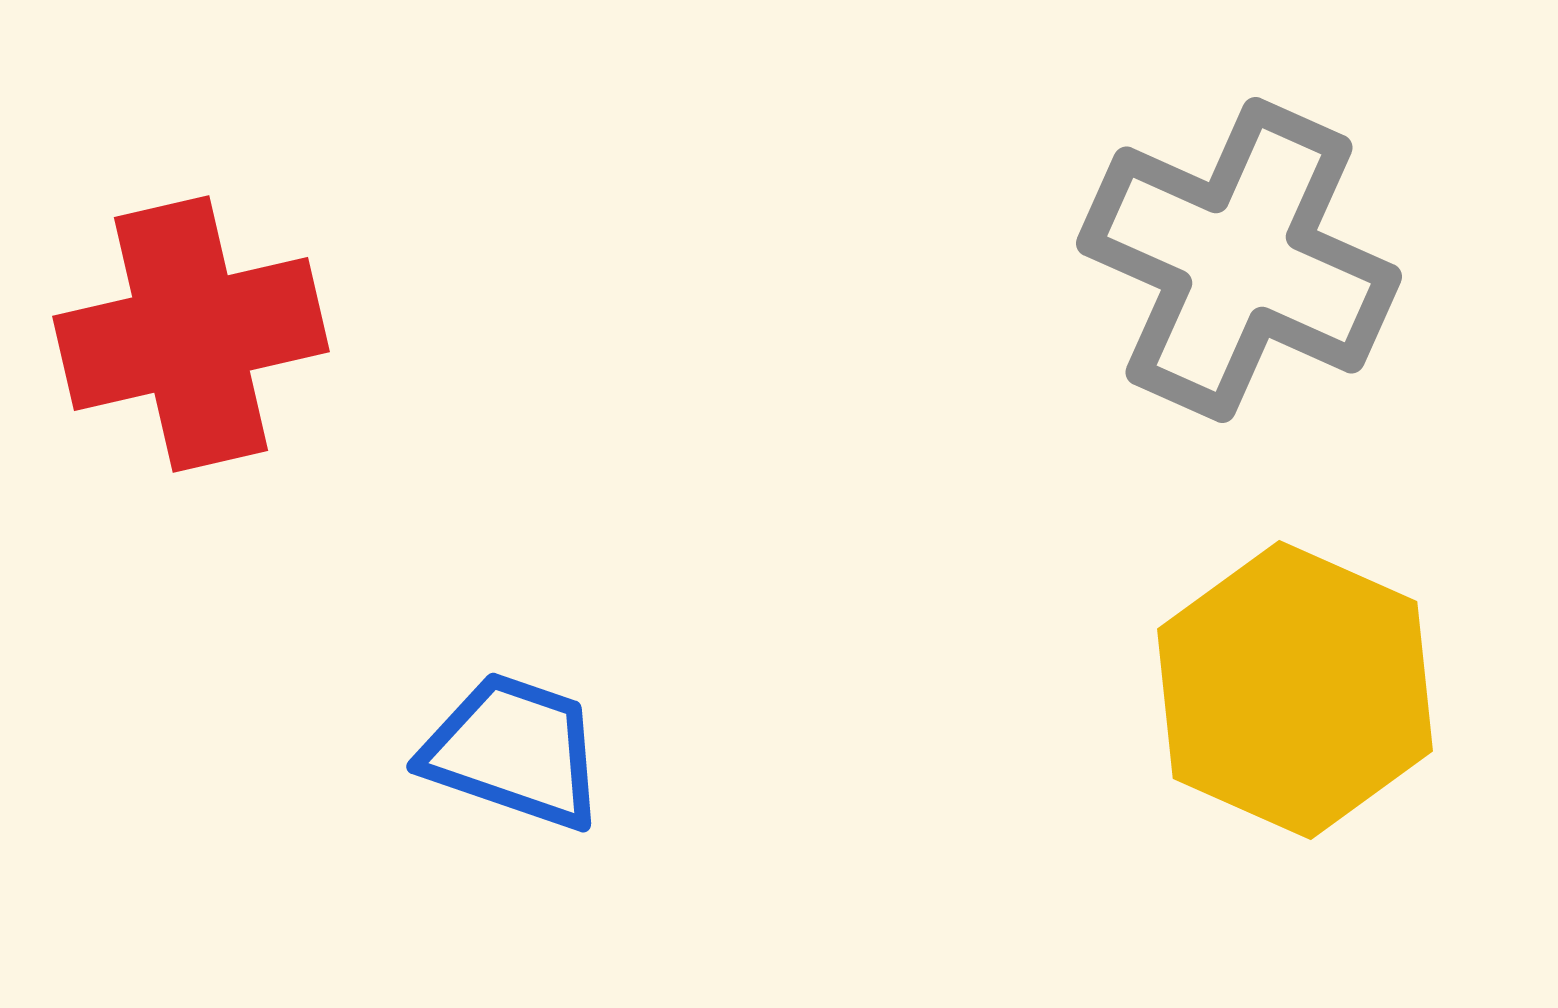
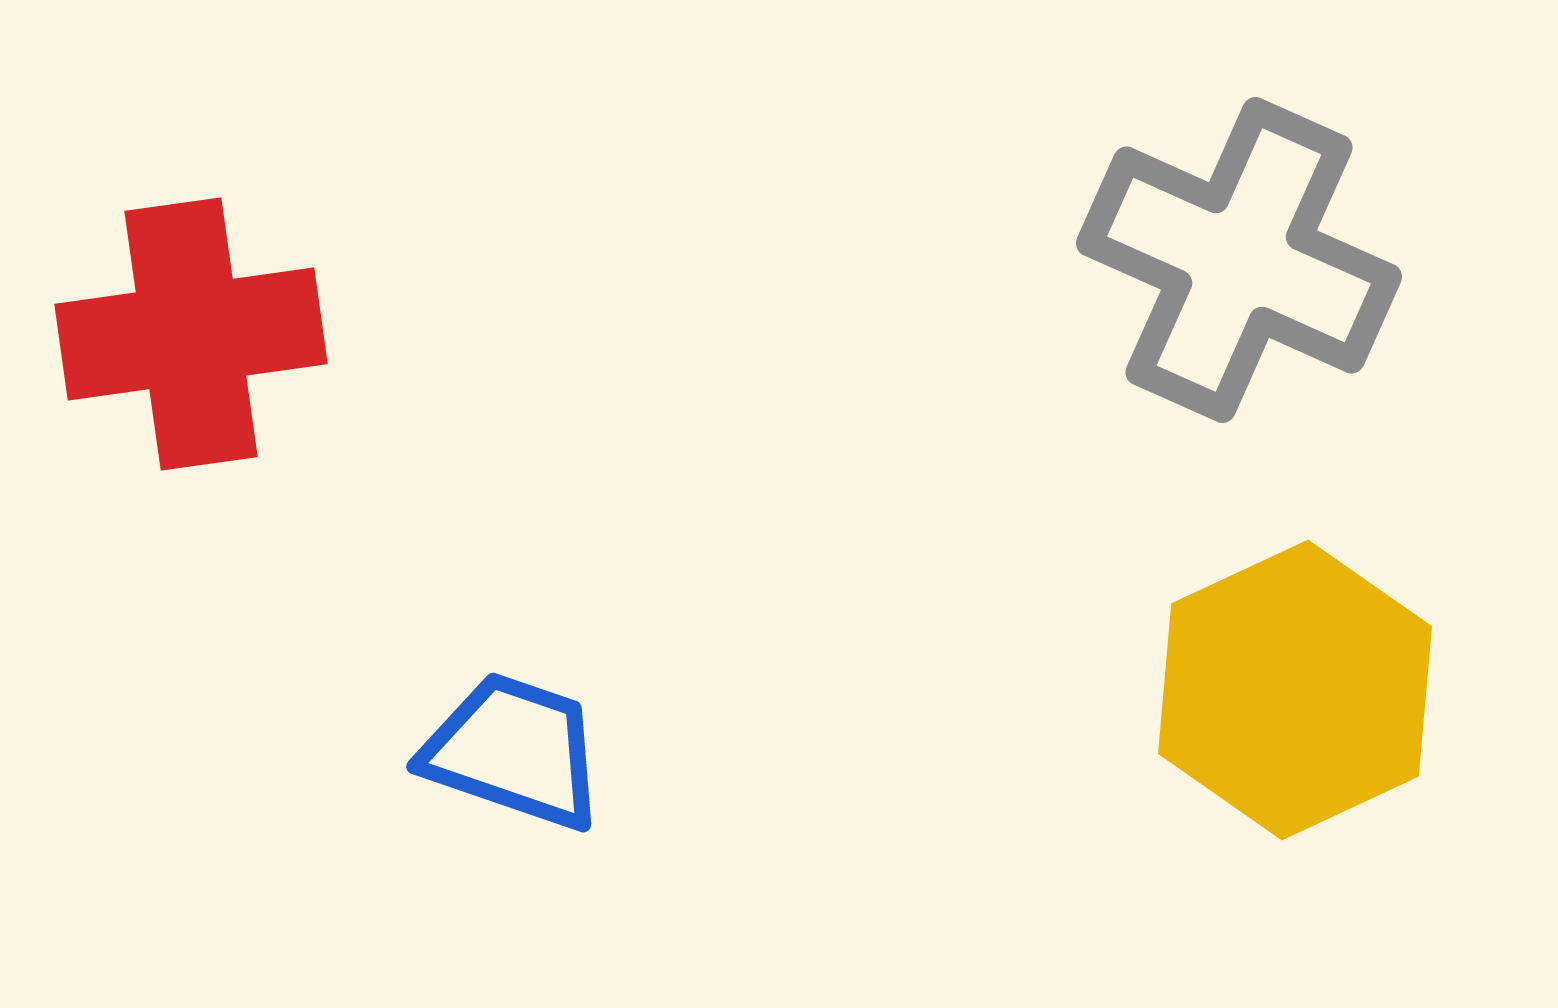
red cross: rotated 5 degrees clockwise
yellow hexagon: rotated 11 degrees clockwise
